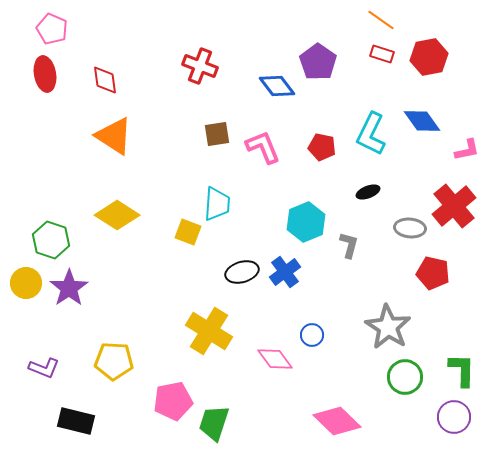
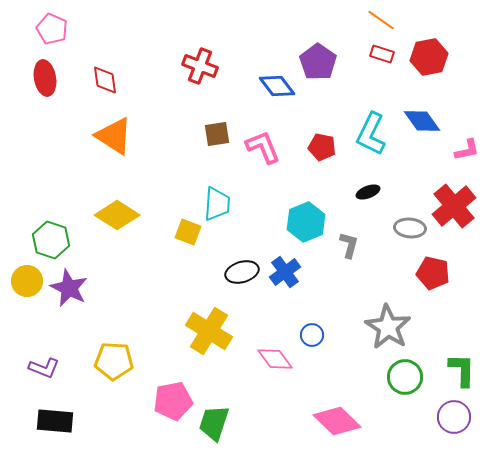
red ellipse at (45, 74): moved 4 px down
yellow circle at (26, 283): moved 1 px right, 2 px up
purple star at (69, 288): rotated 12 degrees counterclockwise
black rectangle at (76, 421): moved 21 px left; rotated 9 degrees counterclockwise
